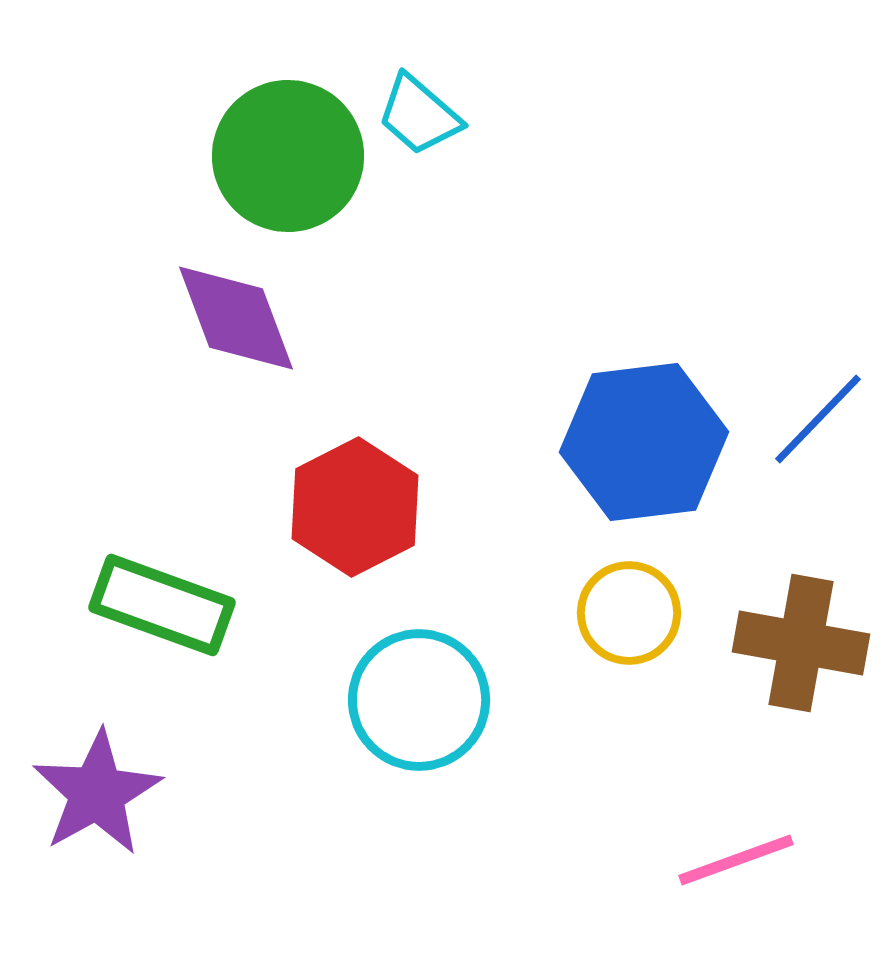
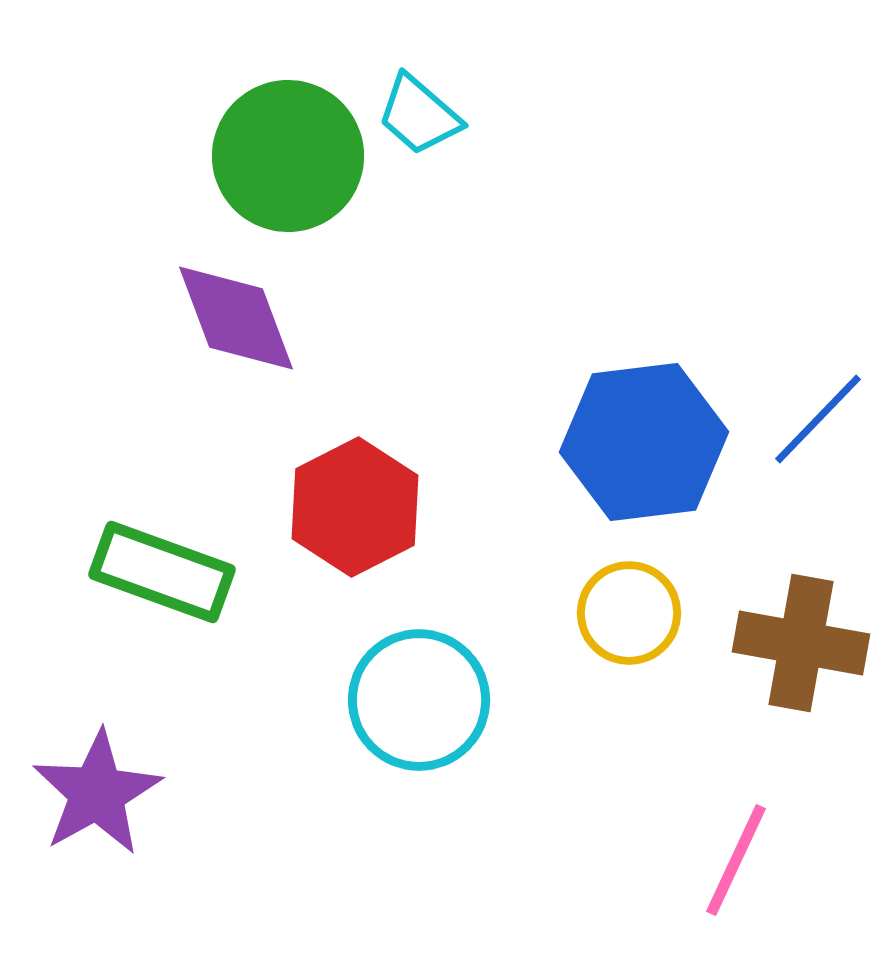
green rectangle: moved 33 px up
pink line: rotated 45 degrees counterclockwise
